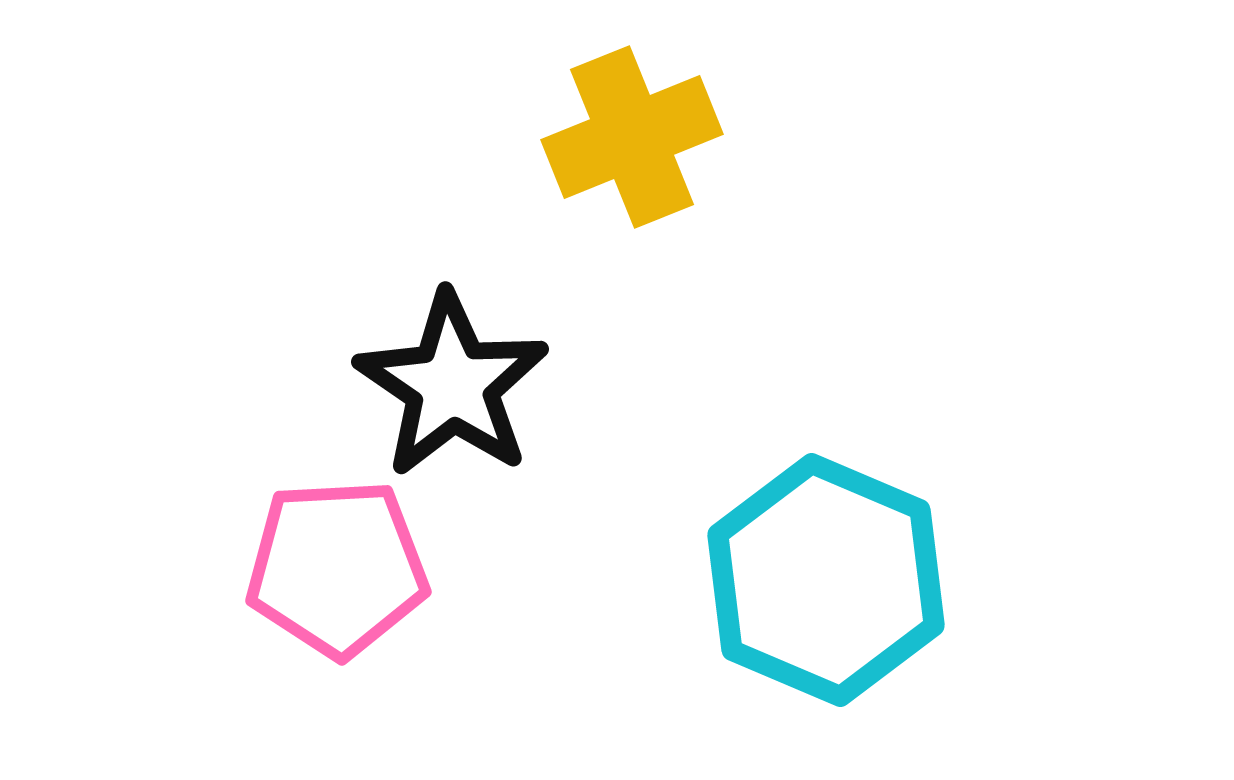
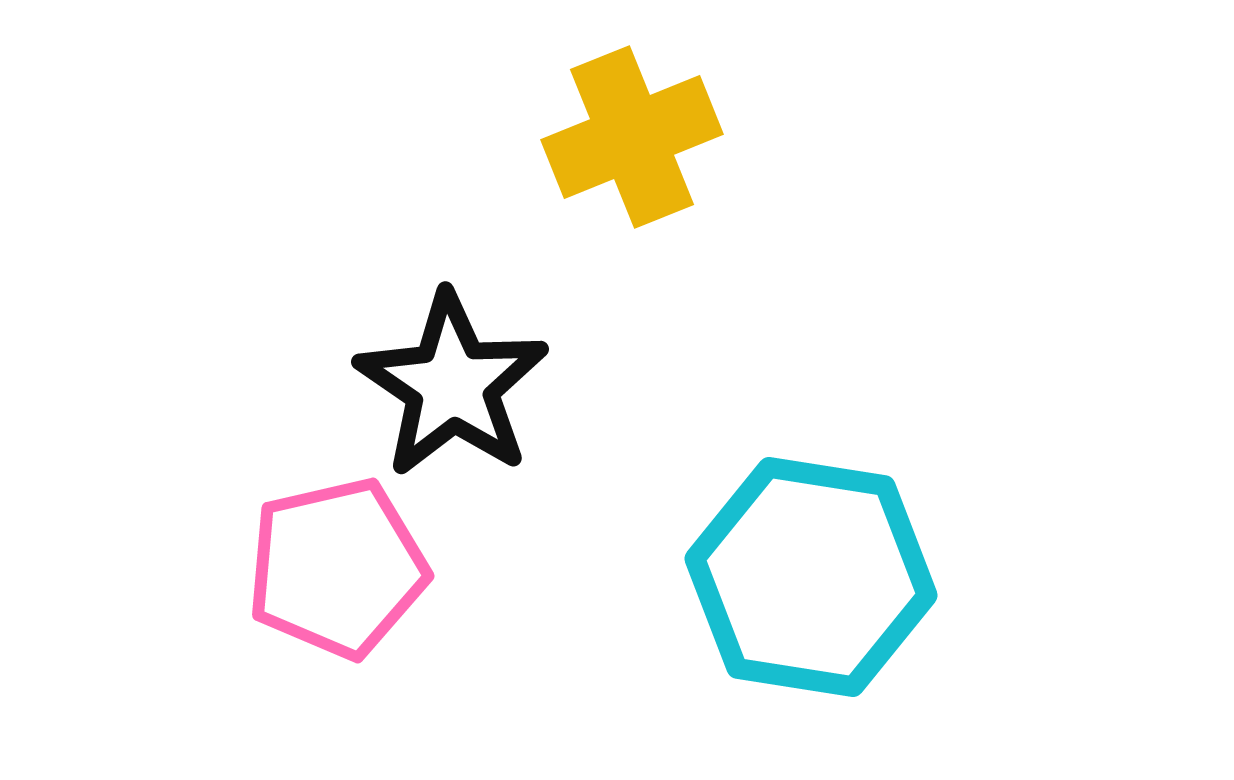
pink pentagon: rotated 10 degrees counterclockwise
cyan hexagon: moved 15 px left, 3 px up; rotated 14 degrees counterclockwise
